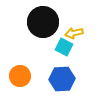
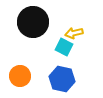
black circle: moved 10 px left
blue hexagon: rotated 15 degrees clockwise
